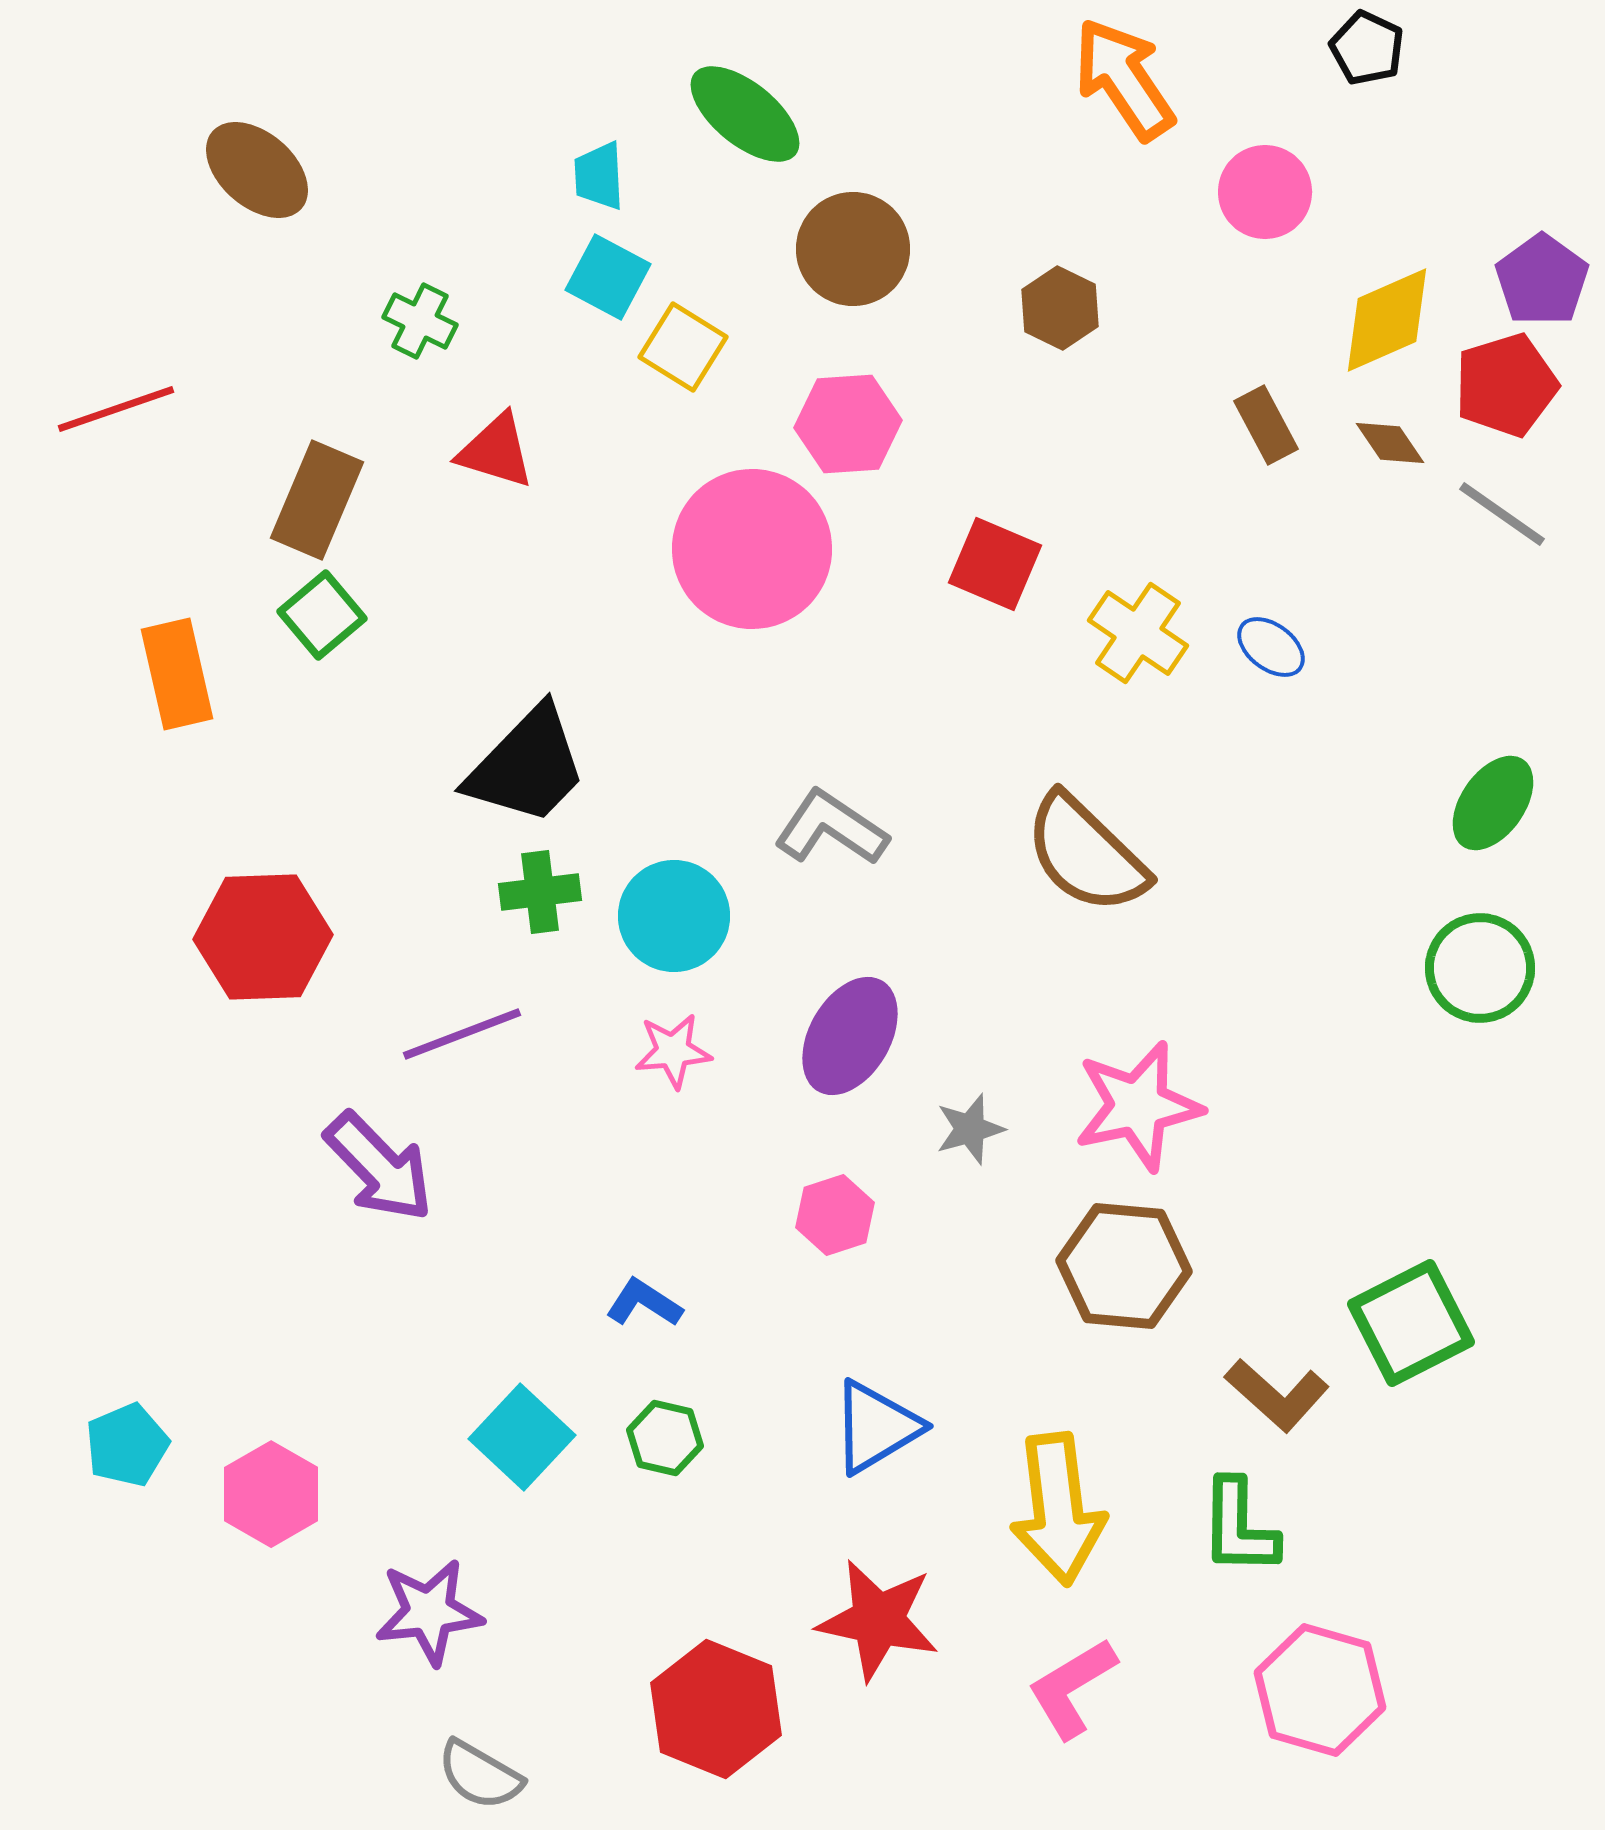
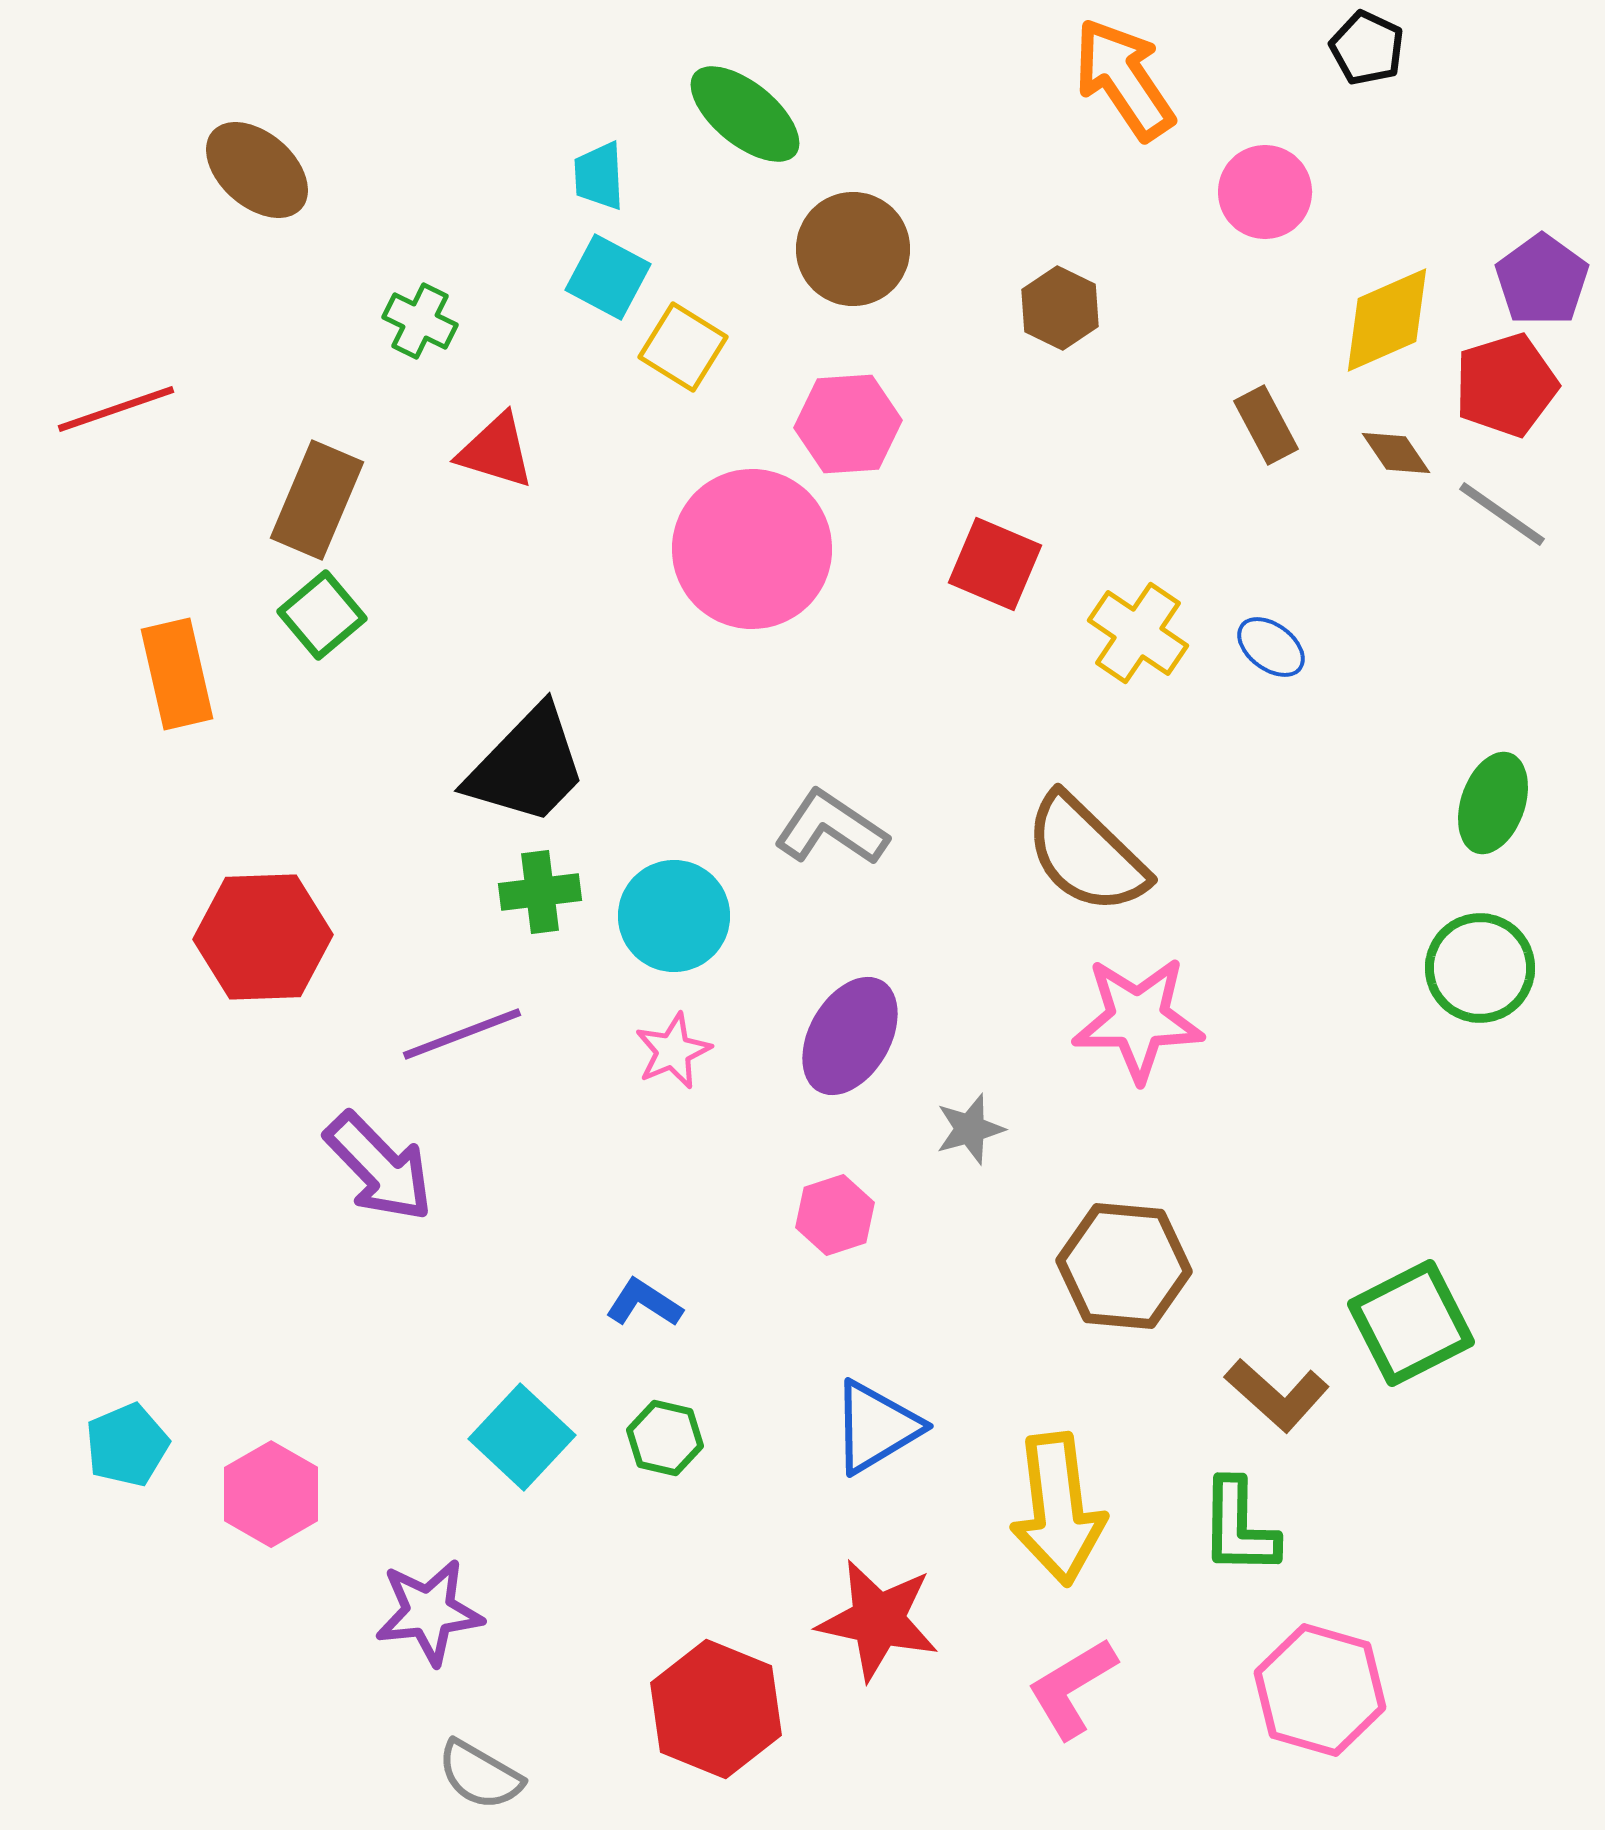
brown diamond at (1390, 443): moved 6 px right, 10 px down
green ellipse at (1493, 803): rotated 16 degrees counterclockwise
pink star at (673, 1051): rotated 18 degrees counterclockwise
pink star at (1138, 1106): moved 87 px up; rotated 12 degrees clockwise
